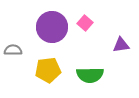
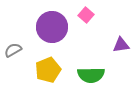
pink square: moved 1 px right, 8 px up
gray semicircle: rotated 30 degrees counterclockwise
yellow pentagon: rotated 15 degrees counterclockwise
green semicircle: moved 1 px right
